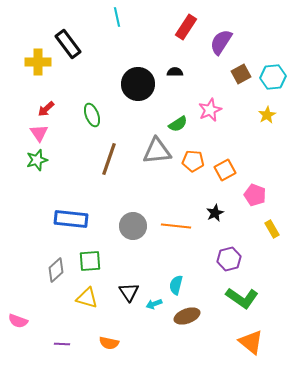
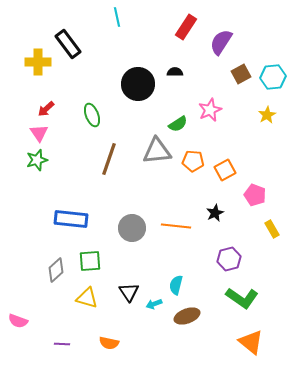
gray circle: moved 1 px left, 2 px down
